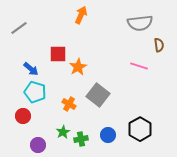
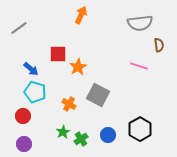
gray square: rotated 10 degrees counterclockwise
green cross: rotated 24 degrees counterclockwise
purple circle: moved 14 px left, 1 px up
